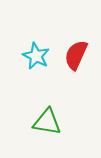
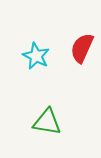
red semicircle: moved 6 px right, 7 px up
